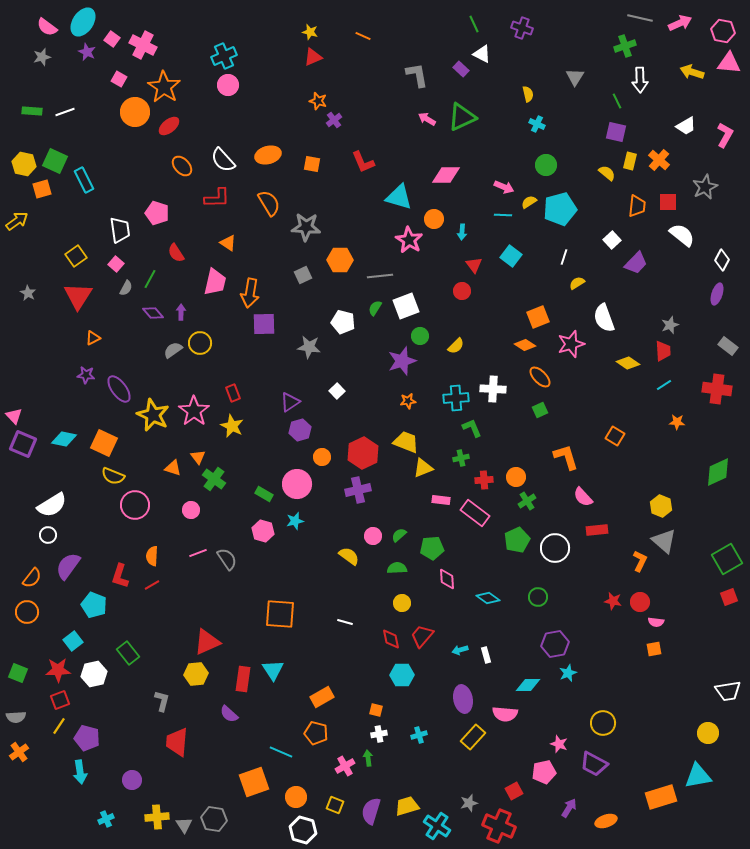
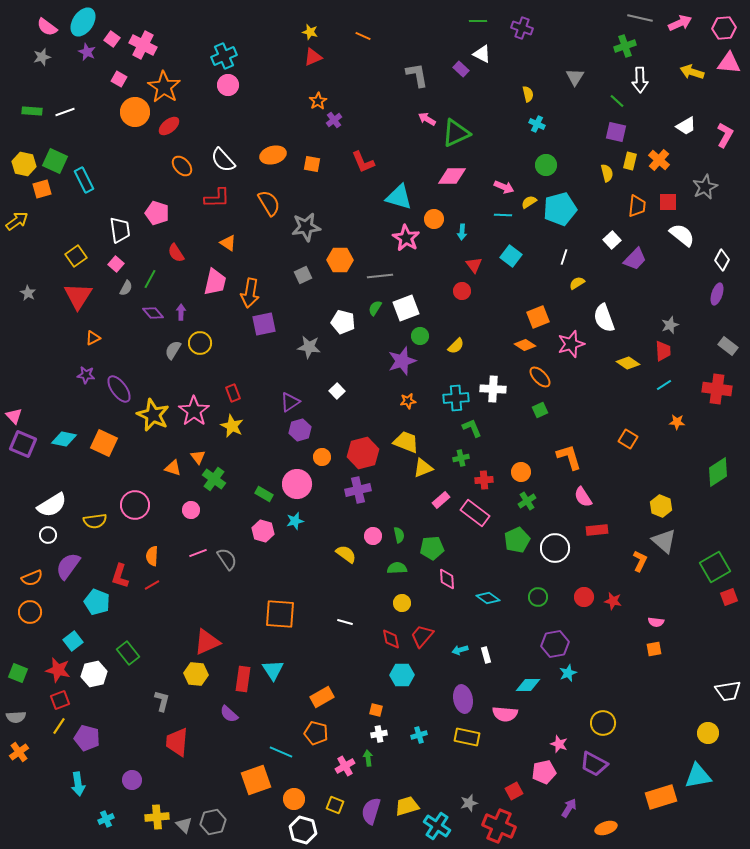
green line at (474, 24): moved 4 px right, 3 px up; rotated 66 degrees counterclockwise
pink hexagon at (723, 31): moved 1 px right, 3 px up; rotated 15 degrees counterclockwise
orange star at (318, 101): rotated 24 degrees clockwise
green line at (617, 101): rotated 21 degrees counterclockwise
green triangle at (462, 117): moved 6 px left, 16 px down
orange ellipse at (268, 155): moved 5 px right
yellow semicircle at (607, 173): rotated 36 degrees clockwise
pink diamond at (446, 175): moved 6 px right, 1 px down
gray star at (306, 227): rotated 12 degrees counterclockwise
pink star at (409, 240): moved 3 px left, 2 px up
purple trapezoid at (636, 263): moved 1 px left, 4 px up
white square at (406, 306): moved 2 px down
purple square at (264, 324): rotated 10 degrees counterclockwise
gray semicircle at (173, 350): rotated 24 degrees counterclockwise
orange square at (615, 436): moved 13 px right, 3 px down
red hexagon at (363, 453): rotated 12 degrees clockwise
orange L-shape at (566, 457): moved 3 px right
green diamond at (718, 472): rotated 8 degrees counterclockwise
yellow semicircle at (113, 476): moved 18 px left, 45 px down; rotated 30 degrees counterclockwise
orange circle at (516, 477): moved 5 px right, 5 px up
pink semicircle at (583, 497): rotated 10 degrees clockwise
pink rectangle at (441, 500): rotated 48 degrees counterclockwise
green semicircle at (399, 535): rotated 119 degrees clockwise
yellow semicircle at (349, 556): moved 3 px left, 2 px up
green square at (727, 559): moved 12 px left, 8 px down
orange semicircle at (32, 578): rotated 30 degrees clockwise
red circle at (640, 602): moved 56 px left, 5 px up
cyan pentagon at (94, 605): moved 3 px right, 3 px up
orange circle at (27, 612): moved 3 px right
red star at (58, 670): rotated 15 degrees clockwise
yellow hexagon at (196, 674): rotated 10 degrees clockwise
yellow rectangle at (473, 737): moved 6 px left; rotated 60 degrees clockwise
cyan arrow at (80, 772): moved 2 px left, 12 px down
orange square at (254, 782): moved 2 px right, 2 px up
orange circle at (296, 797): moved 2 px left, 2 px down
gray hexagon at (214, 819): moved 1 px left, 3 px down; rotated 20 degrees counterclockwise
orange ellipse at (606, 821): moved 7 px down
gray triangle at (184, 825): rotated 12 degrees counterclockwise
